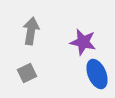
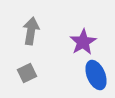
purple star: rotated 28 degrees clockwise
blue ellipse: moved 1 px left, 1 px down
